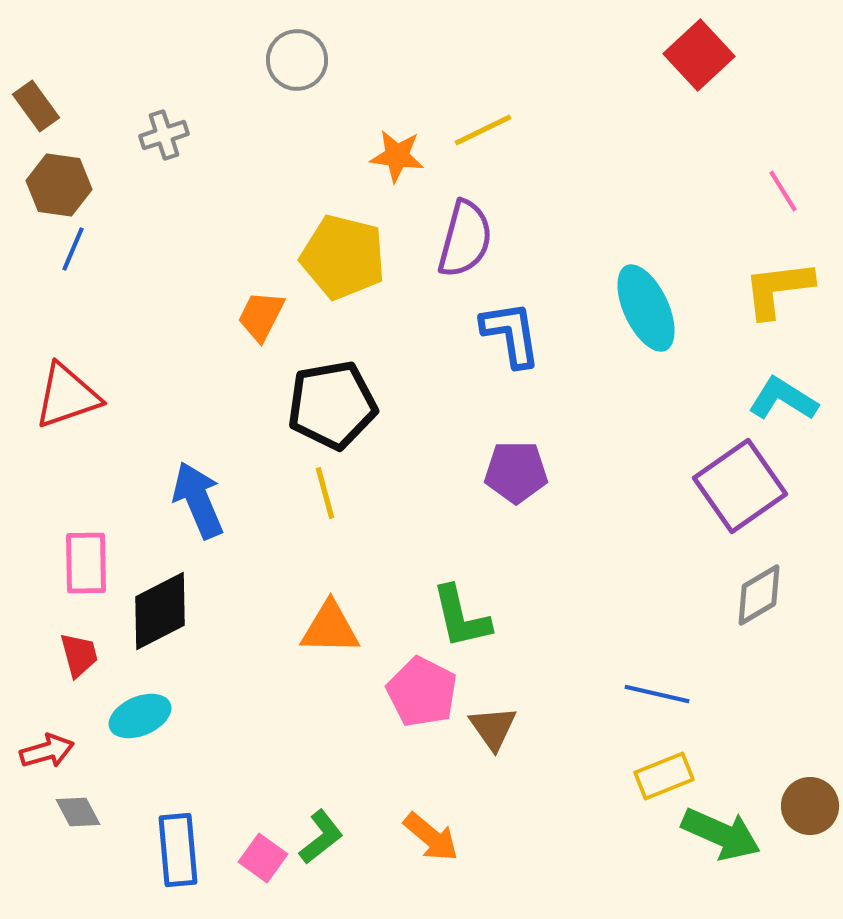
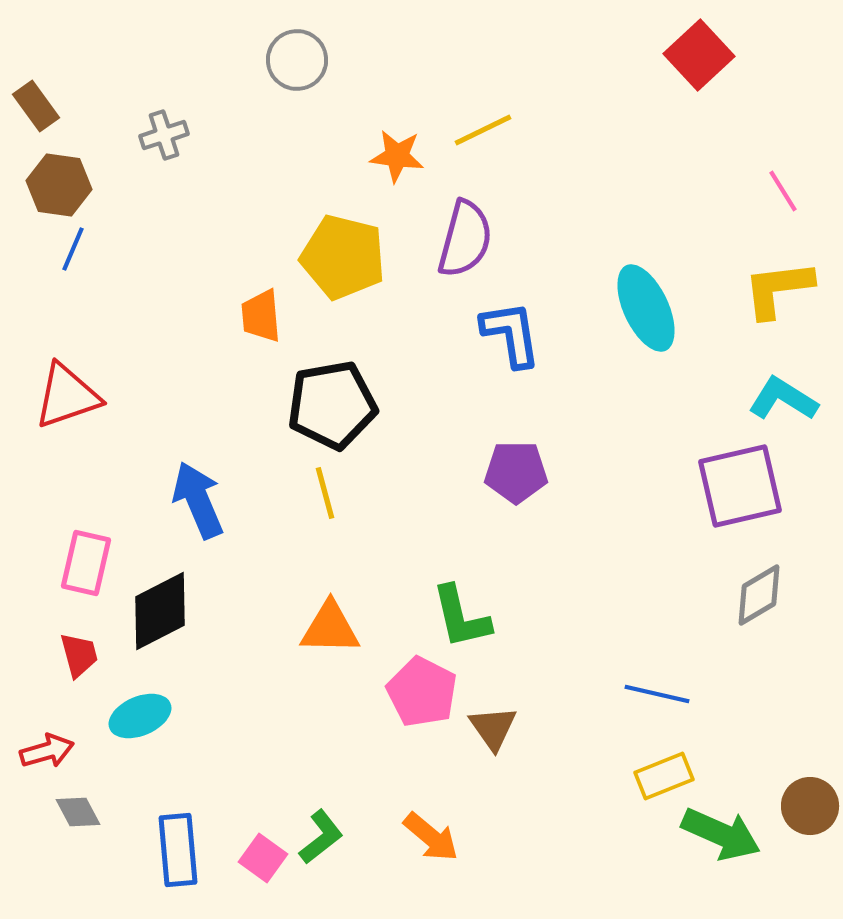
orange trapezoid at (261, 316): rotated 32 degrees counterclockwise
purple square at (740, 486): rotated 22 degrees clockwise
pink rectangle at (86, 563): rotated 14 degrees clockwise
